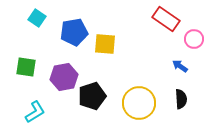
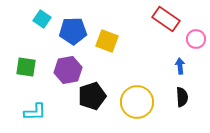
cyan square: moved 5 px right, 1 px down
blue pentagon: moved 1 px left, 1 px up; rotated 8 degrees clockwise
pink circle: moved 2 px right
yellow square: moved 2 px right, 3 px up; rotated 15 degrees clockwise
blue arrow: rotated 49 degrees clockwise
purple hexagon: moved 4 px right, 7 px up
black semicircle: moved 1 px right, 2 px up
yellow circle: moved 2 px left, 1 px up
cyan L-shape: rotated 30 degrees clockwise
